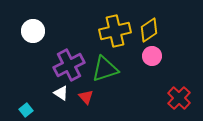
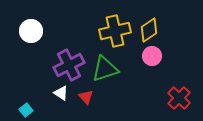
white circle: moved 2 px left
